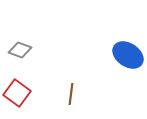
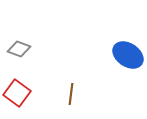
gray diamond: moved 1 px left, 1 px up
